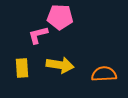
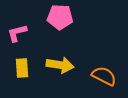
pink L-shape: moved 21 px left, 2 px up
orange semicircle: moved 2 px down; rotated 30 degrees clockwise
